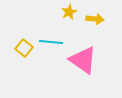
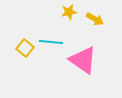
yellow star: rotated 14 degrees clockwise
yellow arrow: rotated 24 degrees clockwise
yellow square: moved 1 px right
